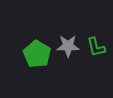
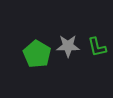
green L-shape: moved 1 px right
